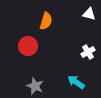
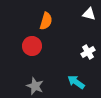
red circle: moved 4 px right
